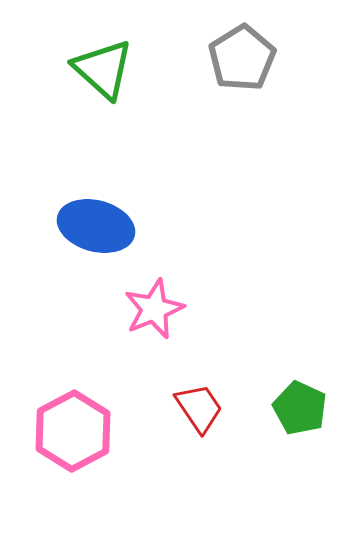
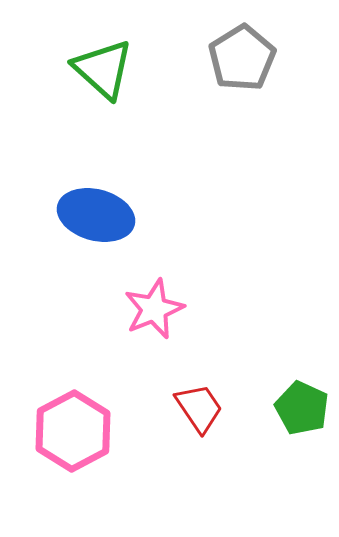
blue ellipse: moved 11 px up
green pentagon: moved 2 px right
